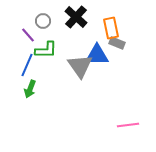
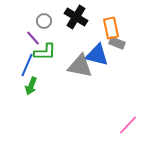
black cross: rotated 10 degrees counterclockwise
gray circle: moved 1 px right
purple line: moved 5 px right, 3 px down
green L-shape: moved 1 px left, 2 px down
blue triangle: rotated 15 degrees clockwise
gray triangle: rotated 44 degrees counterclockwise
green arrow: moved 1 px right, 3 px up
pink line: rotated 40 degrees counterclockwise
